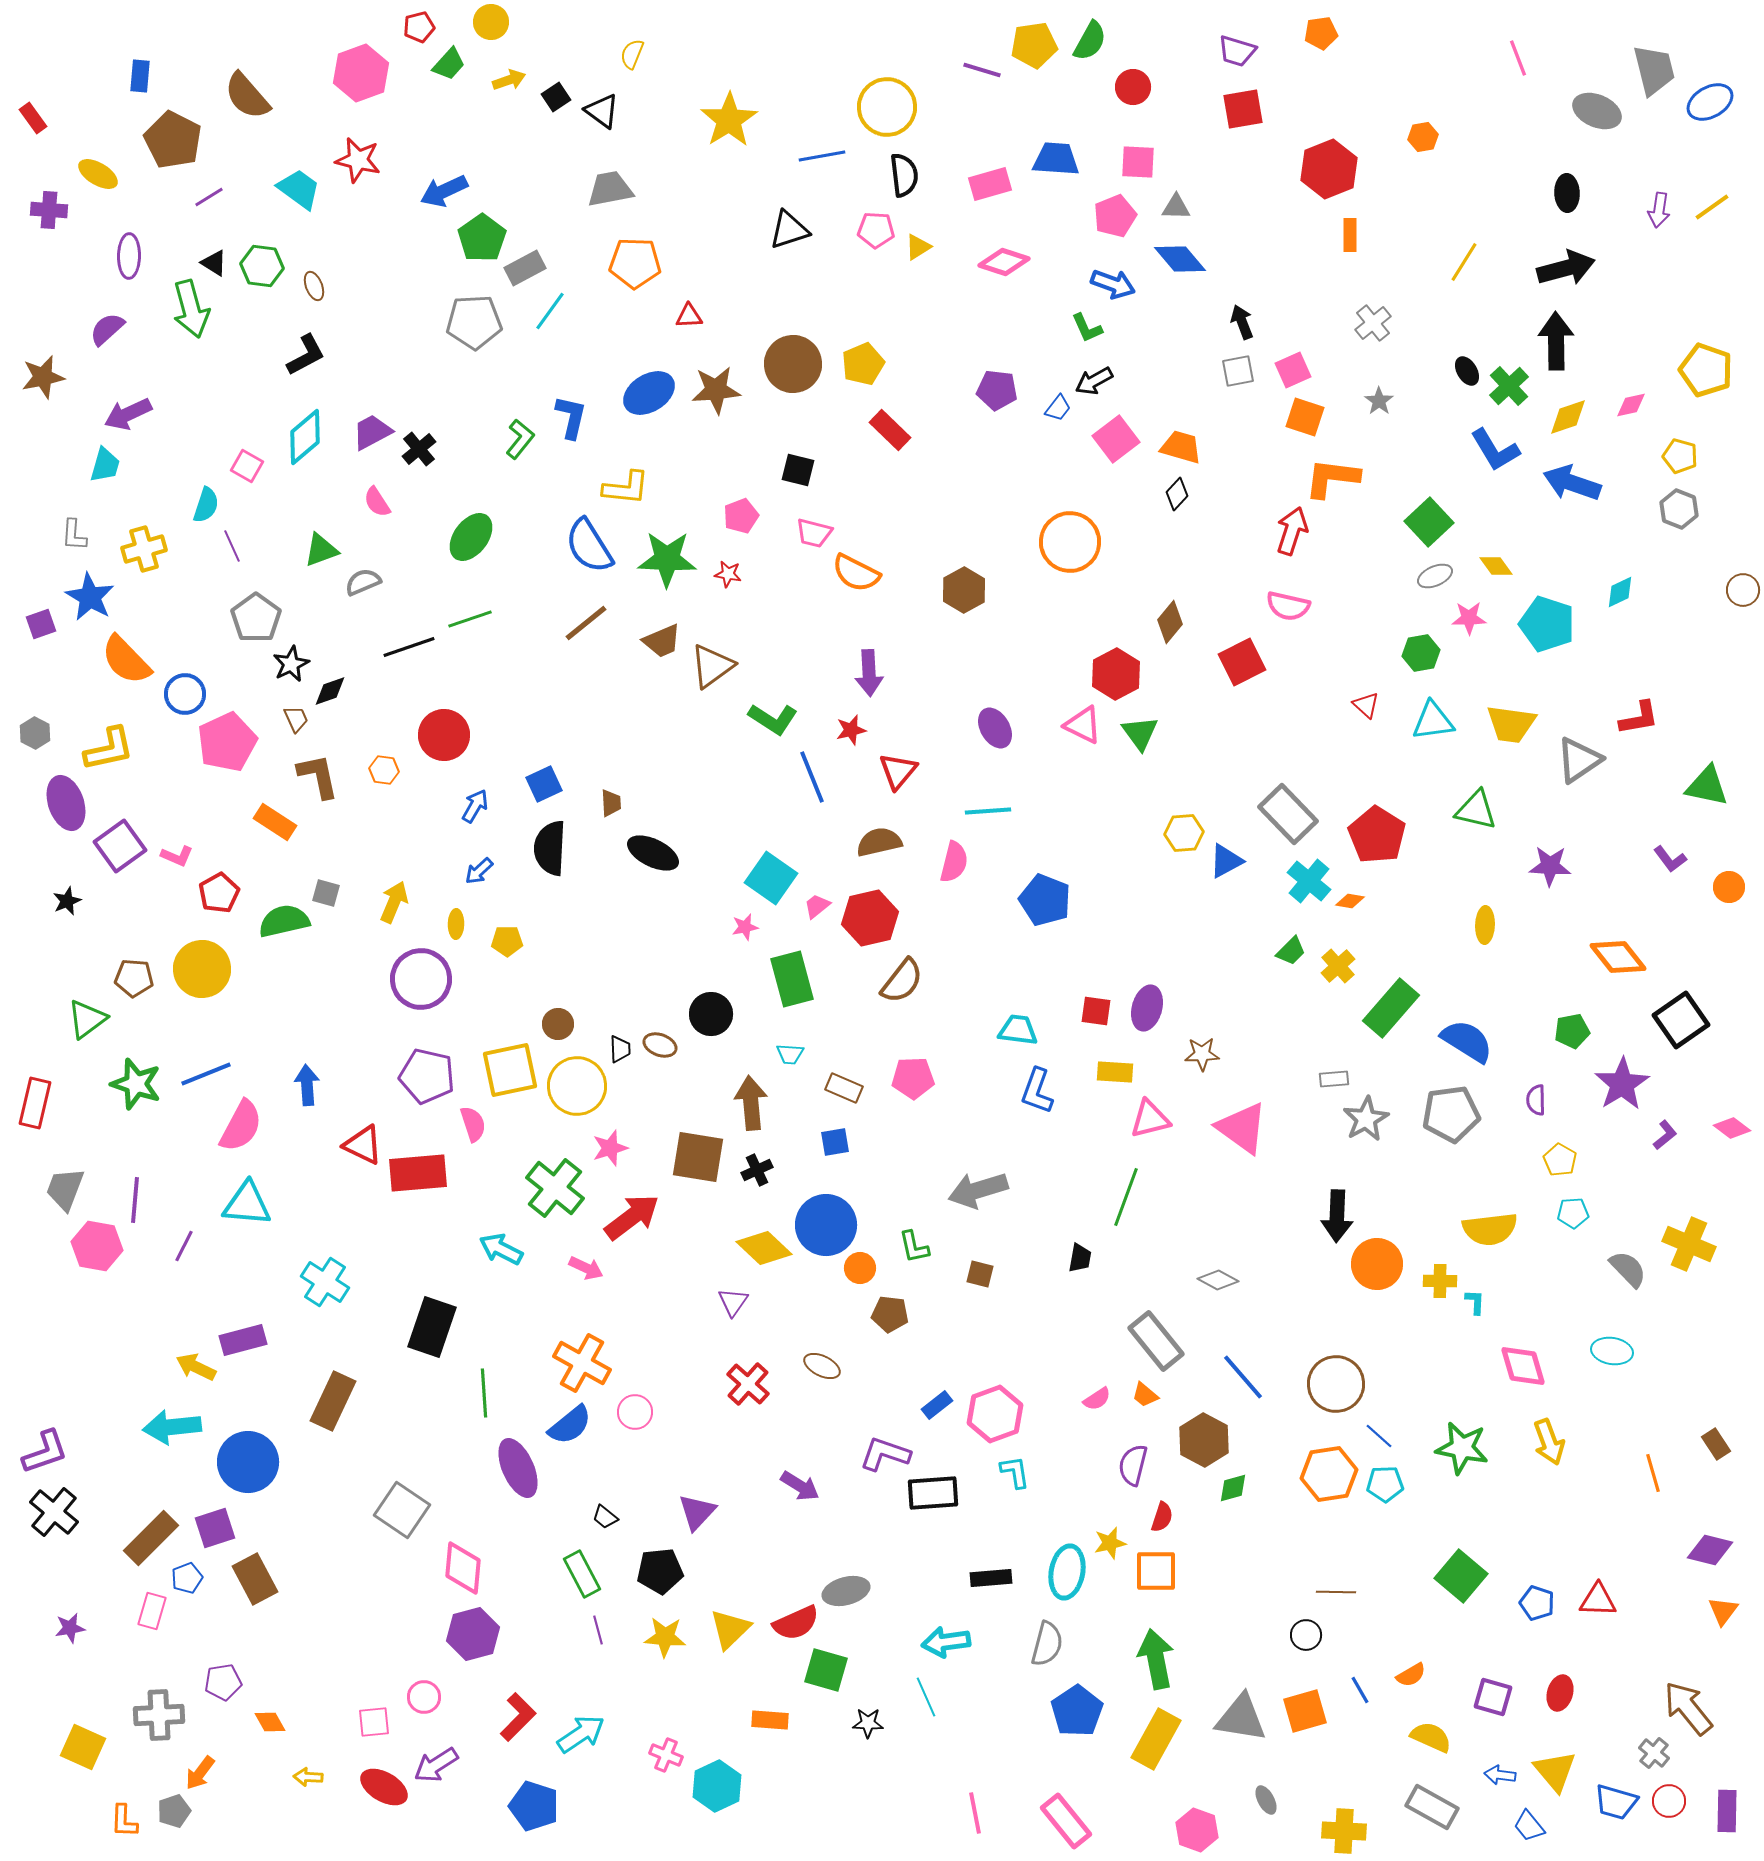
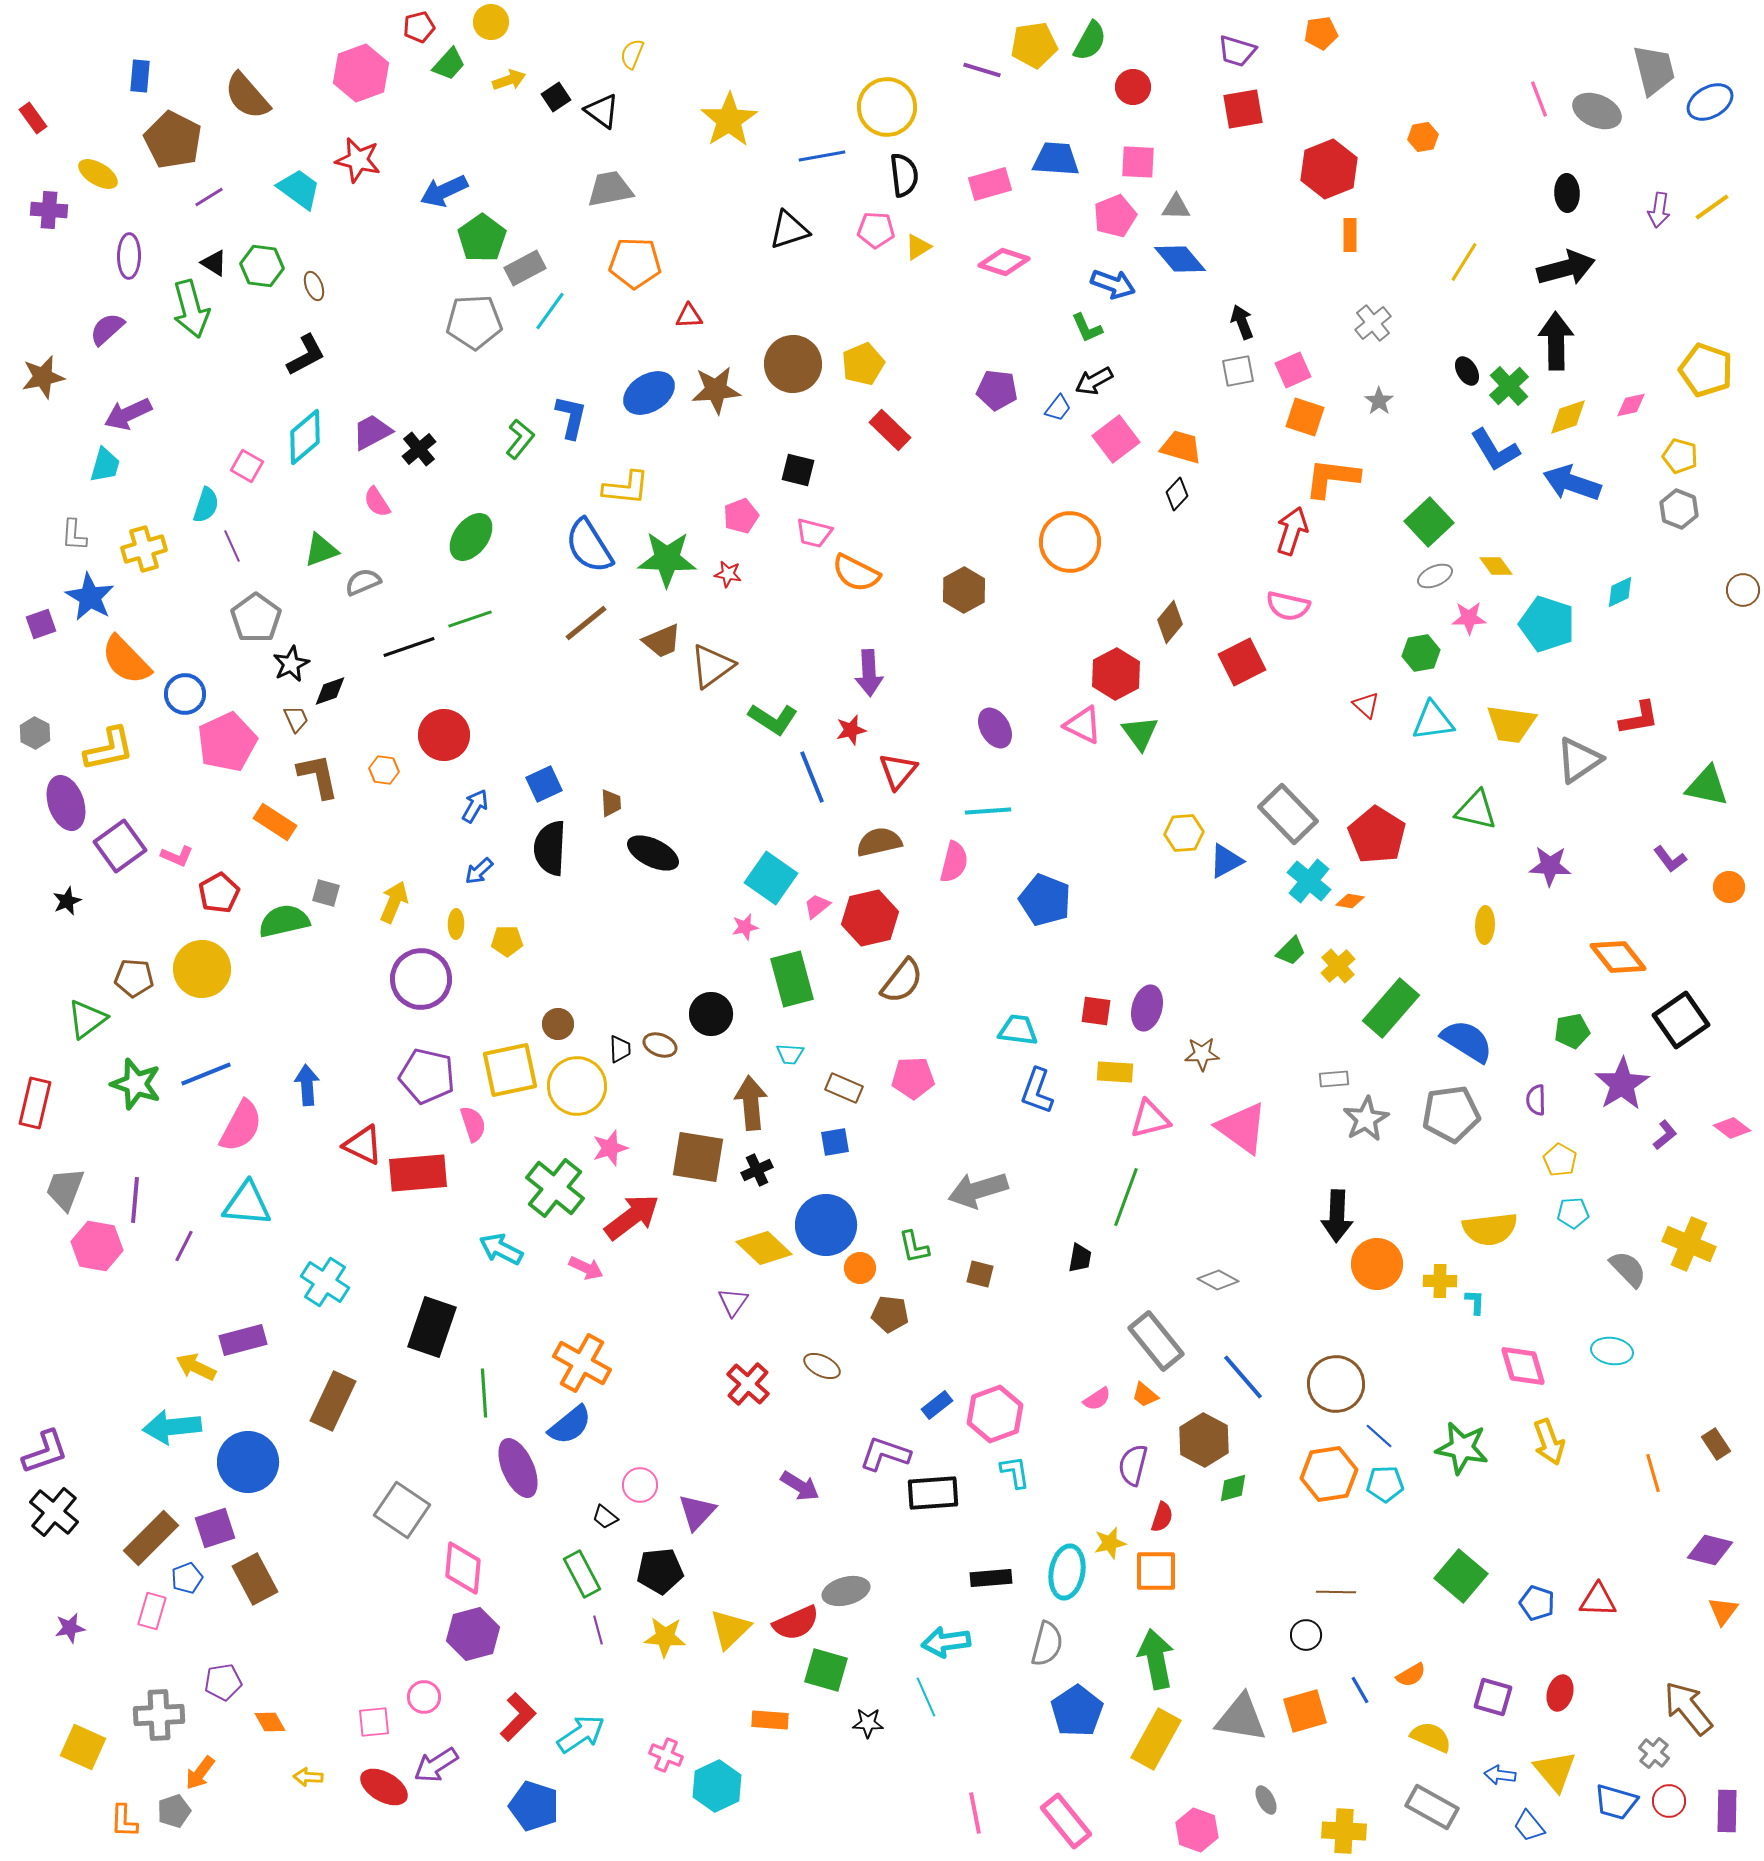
pink line at (1518, 58): moved 21 px right, 41 px down
pink circle at (635, 1412): moved 5 px right, 73 px down
